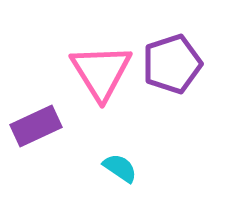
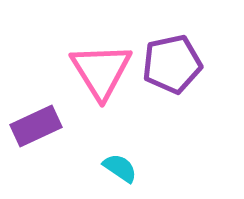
purple pentagon: rotated 6 degrees clockwise
pink triangle: moved 1 px up
